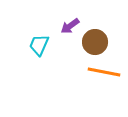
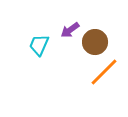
purple arrow: moved 4 px down
orange line: rotated 56 degrees counterclockwise
